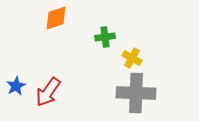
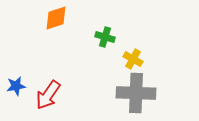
green cross: rotated 24 degrees clockwise
yellow cross: moved 1 px right, 1 px down
blue star: rotated 18 degrees clockwise
red arrow: moved 3 px down
